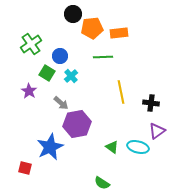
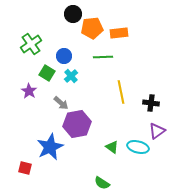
blue circle: moved 4 px right
